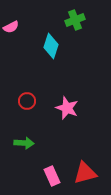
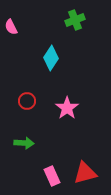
pink semicircle: rotated 91 degrees clockwise
cyan diamond: moved 12 px down; rotated 15 degrees clockwise
pink star: rotated 15 degrees clockwise
